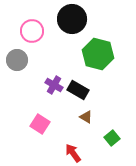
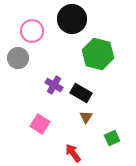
gray circle: moved 1 px right, 2 px up
black rectangle: moved 3 px right, 3 px down
brown triangle: rotated 32 degrees clockwise
green square: rotated 14 degrees clockwise
